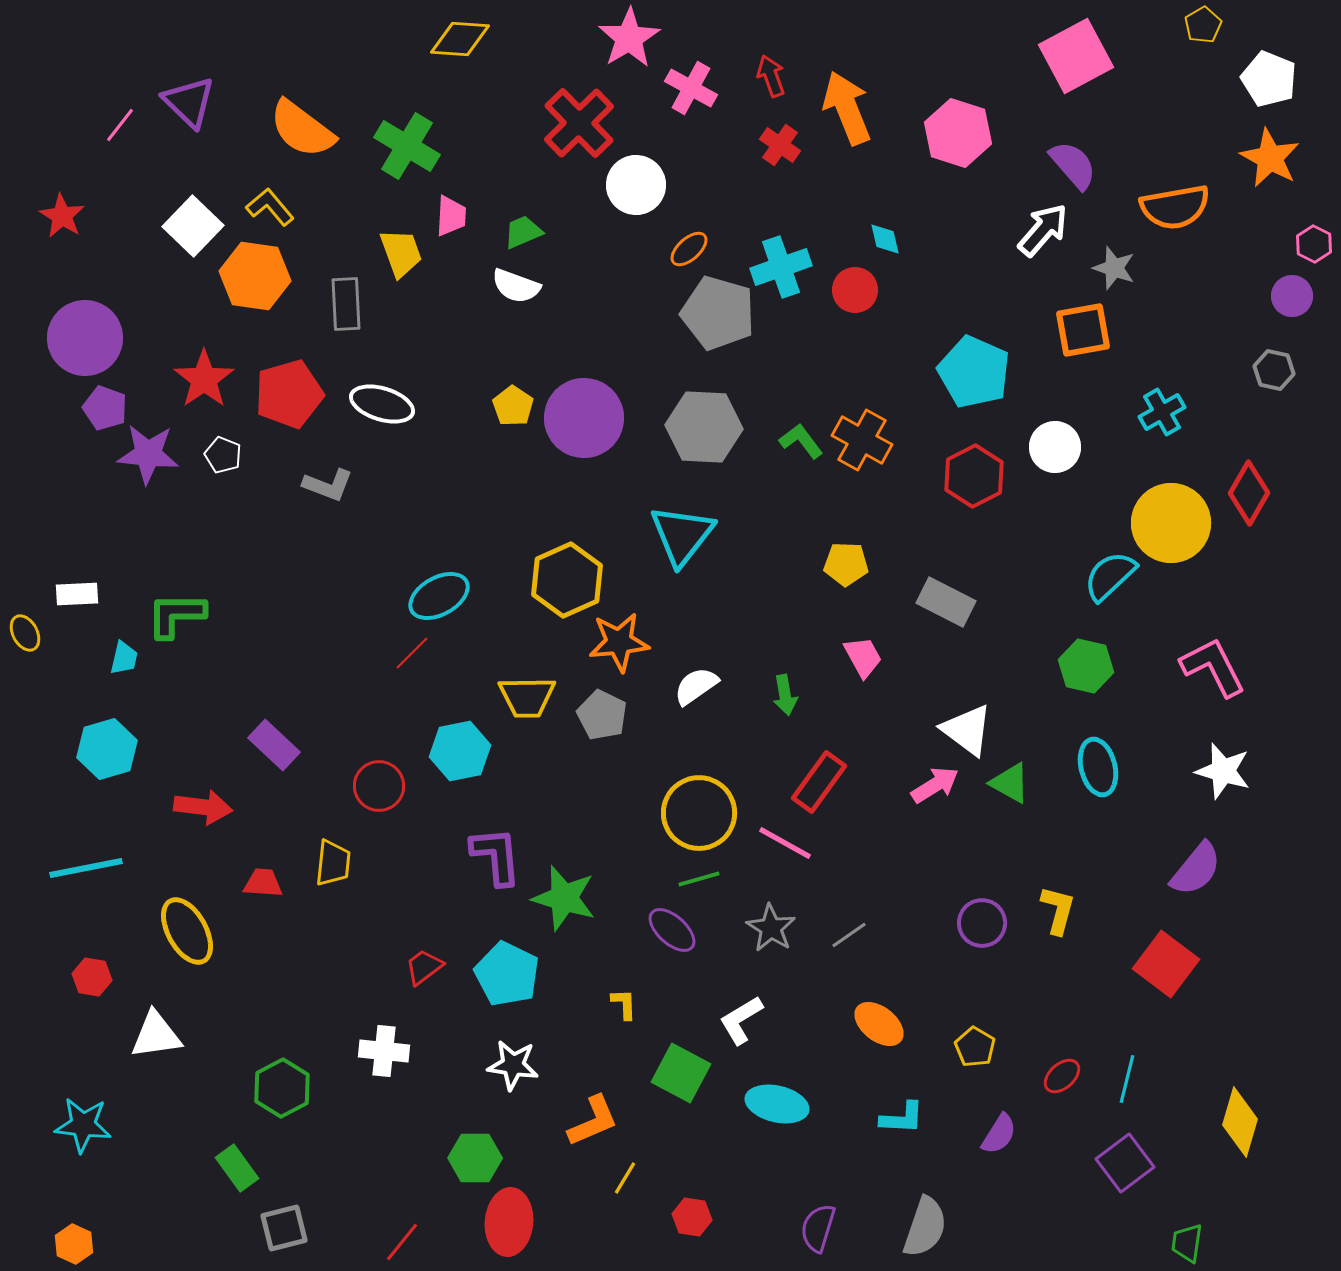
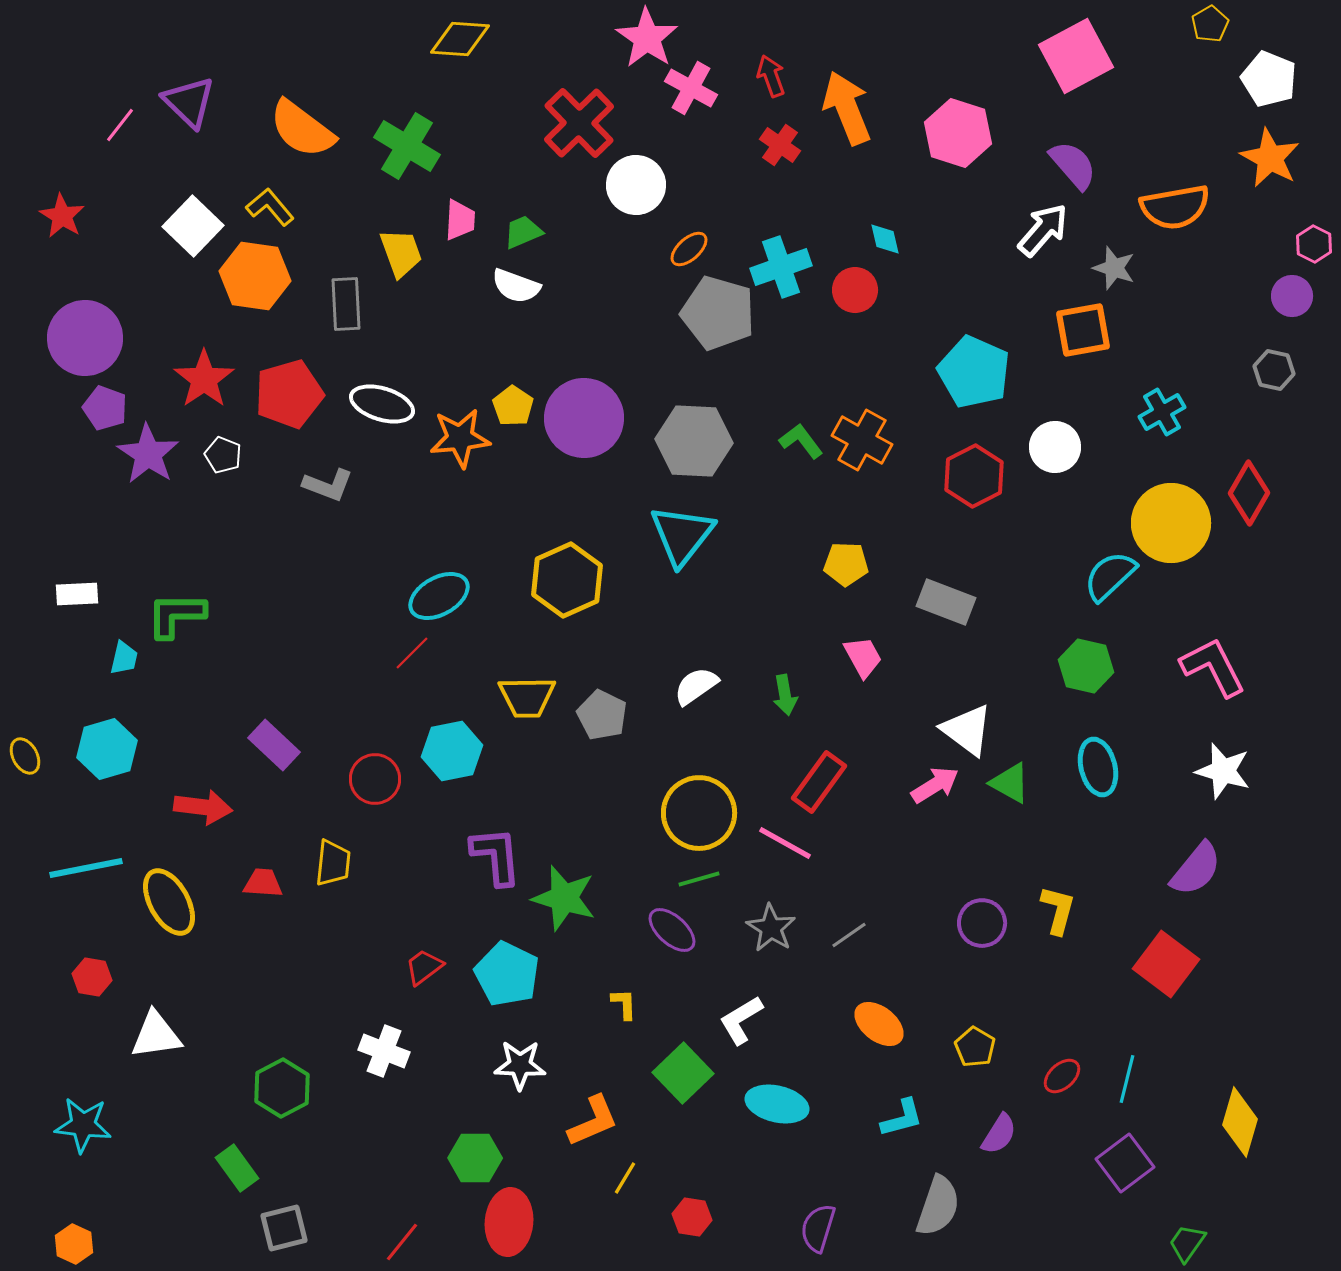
yellow pentagon at (1203, 25): moved 7 px right, 1 px up
pink star at (629, 38): moved 18 px right; rotated 6 degrees counterclockwise
pink trapezoid at (451, 216): moved 9 px right, 4 px down
gray hexagon at (704, 427): moved 10 px left, 14 px down
purple star at (148, 454): rotated 28 degrees clockwise
gray rectangle at (946, 602): rotated 6 degrees counterclockwise
yellow ellipse at (25, 633): moved 123 px down
orange star at (619, 642): moved 159 px left, 204 px up
cyan hexagon at (460, 751): moved 8 px left
red circle at (379, 786): moved 4 px left, 7 px up
yellow ellipse at (187, 931): moved 18 px left, 29 px up
white cross at (384, 1051): rotated 15 degrees clockwise
white star at (513, 1065): moved 7 px right; rotated 6 degrees counterclockwise
green square at (681, 1073): moved 2 px right; rotated 18 degrees clockwise
cyan L-shape at (902, 1118): rotated 18 degrees counterclockwise
gray semicircle at (925, 1227): moved 13 px right, 21 px up
green trapezoid at (1187, 1243): rotated 27 degrees clockwise
